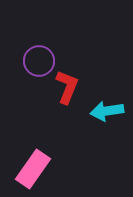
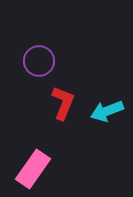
red L-shape: moved 4 px left, 16 px down
cyan arrow: rotated 12 degrees counterclockwise
